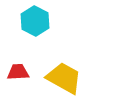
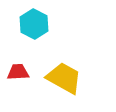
cyan hexagon: moved 1 px left, 3 px down
